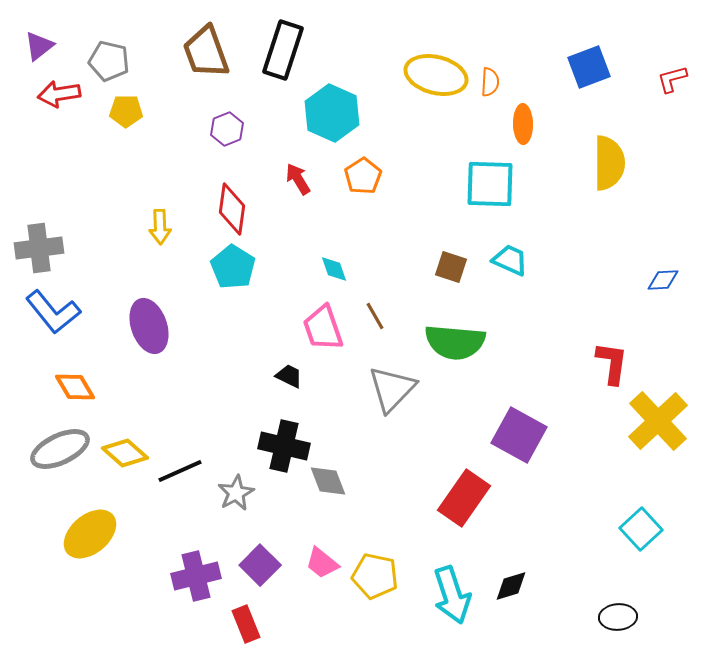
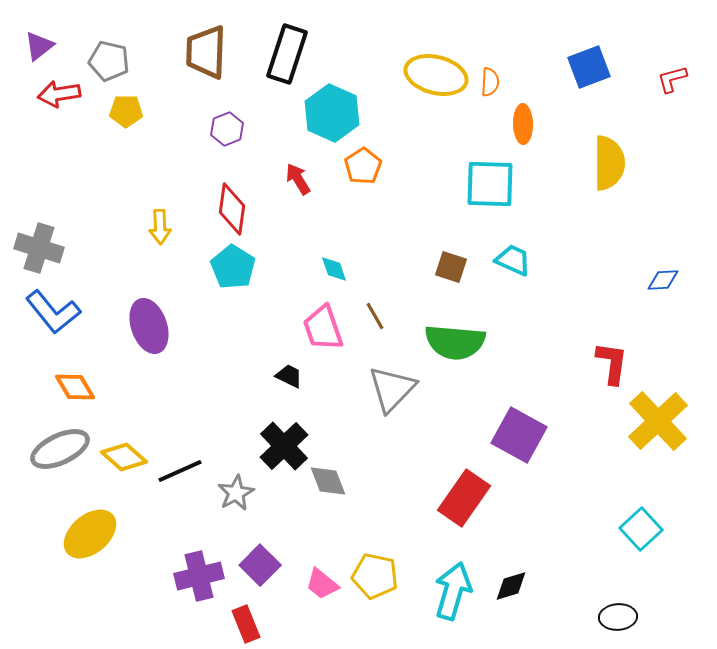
black rectangle at (283, 50): moved 4 px right, 4 px down
brown trapezoid at (206, 52): rotated 22 degrees clockwise
orange pentagon at (363, 176): moved 10 px up
gray cross at (39, 248): rotated 24 degrees clockwise
cyan trapezoid at (510, 260): moved 3 px right
black cross at (284, 446): rotated 33 degrees clockwise
yellow diamond at (125, 453): moved 1 px left, 4 px down
pink trapezoid at (322, 563): moved 21 px down
purple cross at (196, 576): moved 3 px right
cyan arrow at (452, 595): moved 1 px right, 4 px up; rotated 146 degrees counterclockwise
